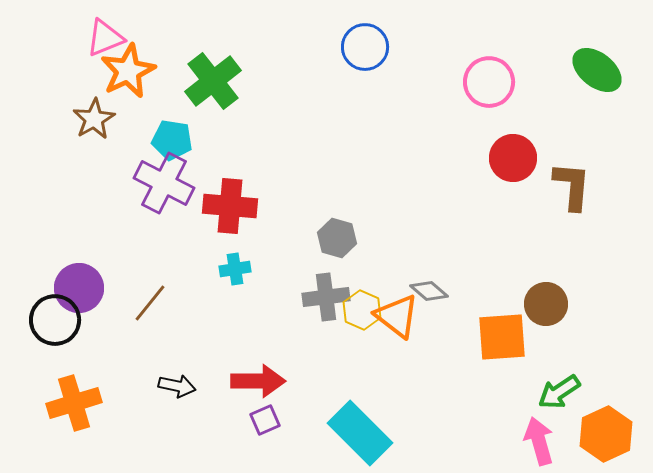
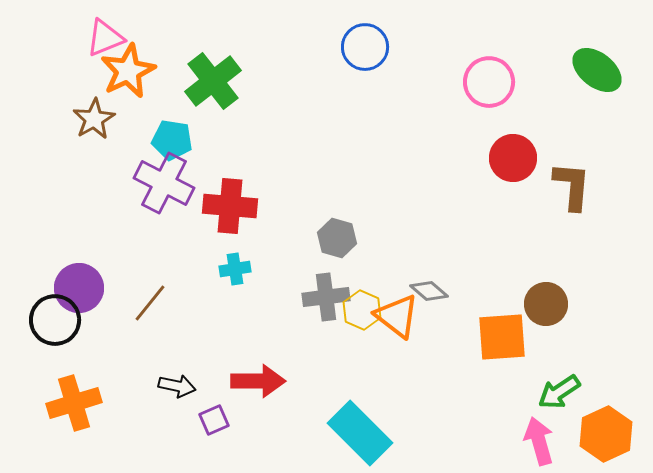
purple square: moved 51 px left
